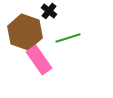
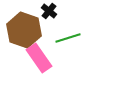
brown hexagon: moved 1 px left, 2 px up
pink rectangle: moved 2 px up
